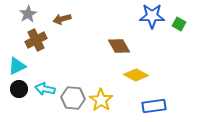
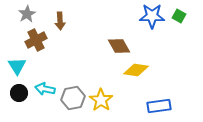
gray star: moved 1 px left
brown arrow: moved 2 px left, 2 px down; rotated 78 degrees counterclockwise
green square: moved 8 px up
cyan triangle: rotated 36 degrees counterclockwise
yellow diamond: moved 5 px up; rotated 20 degrees counterclockwise
black circle: moved 4 px down
gray hexagon: rotated 15 degrees counterclockwise
blue rectangle: moved 5 px right
